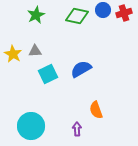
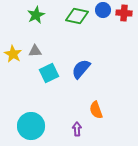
red cross: rotated 21 degrees clockwise
blue semicircle: rotated 20 degrees counterclockwise
cyan square: moved 1 px right, 1 px up
